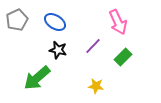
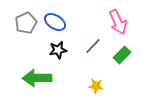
gray pentagon: moved 9 px right, 3 px down
black star: rotated 24 degrees counterclockwise
green rectangle: moved 1 px left, 2 px up
green arrow: rotated 40 degrees clockwise
